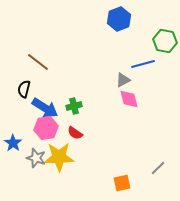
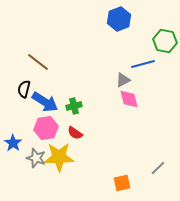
blue arrow: moved 6 px up
